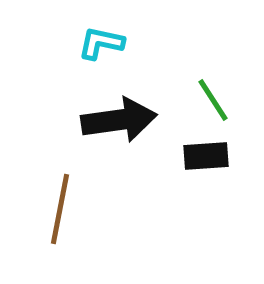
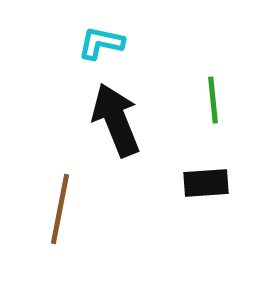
green line: rotated 27 degrees clockwise
black arrow: moved 3 px left; rotated 104 degrees counterclockwise
black rectangle: moved 27 px down
